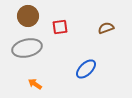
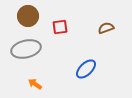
gray ellipse: moved 1 px left, 1 px down
